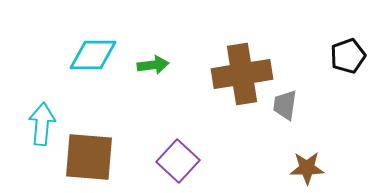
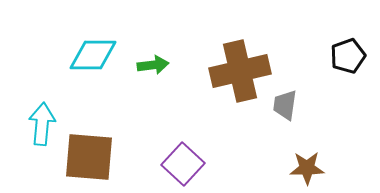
brown cross: moved 2 px left, 3 px up; rotated 4 degrees counterclockwise
purple square: moved 5 px right, 3 px down
